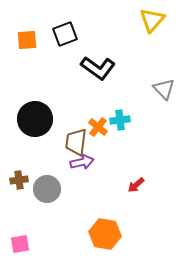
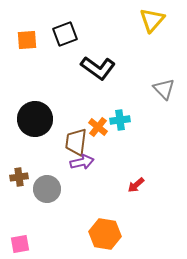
brown cross: moved 3 px up
